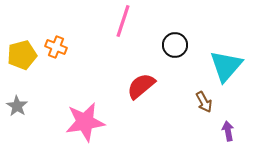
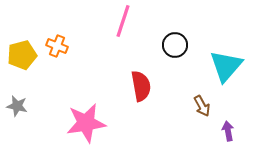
orange cross: moved 1 px right, 1 px up
red semicircle: rotated 120 degrees clockwise
brown arrow: moved 2 px left, 4 px down
gray star: rotated 20 degrees counterclockwise
pink star: moved 1 px right, 1 px down
